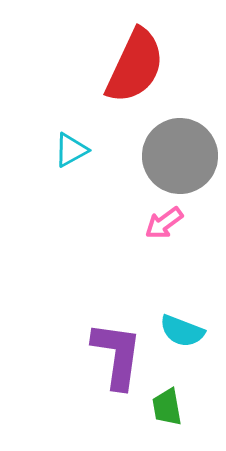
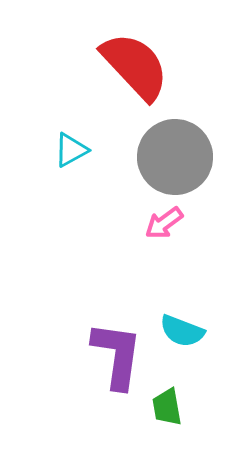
red semicircle: rotated 68 degrees counterclockwise
gray circle: moved 5 px left, 1 px down
